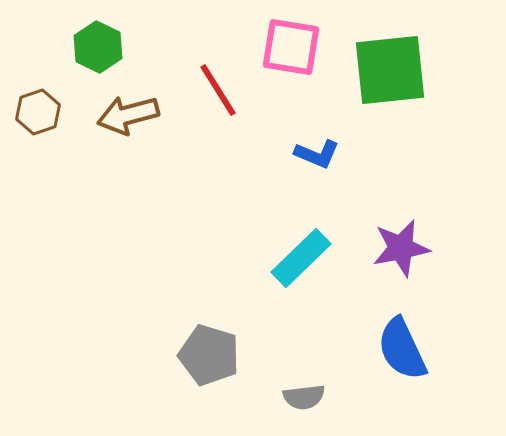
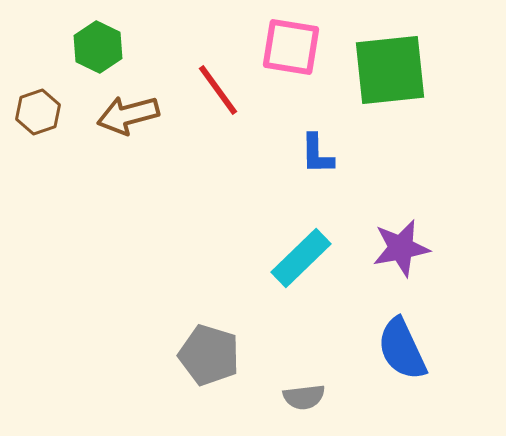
red line: rotated 4 degrees counterclockwise
blue L-shape: rotated 66 degrees clockwise
